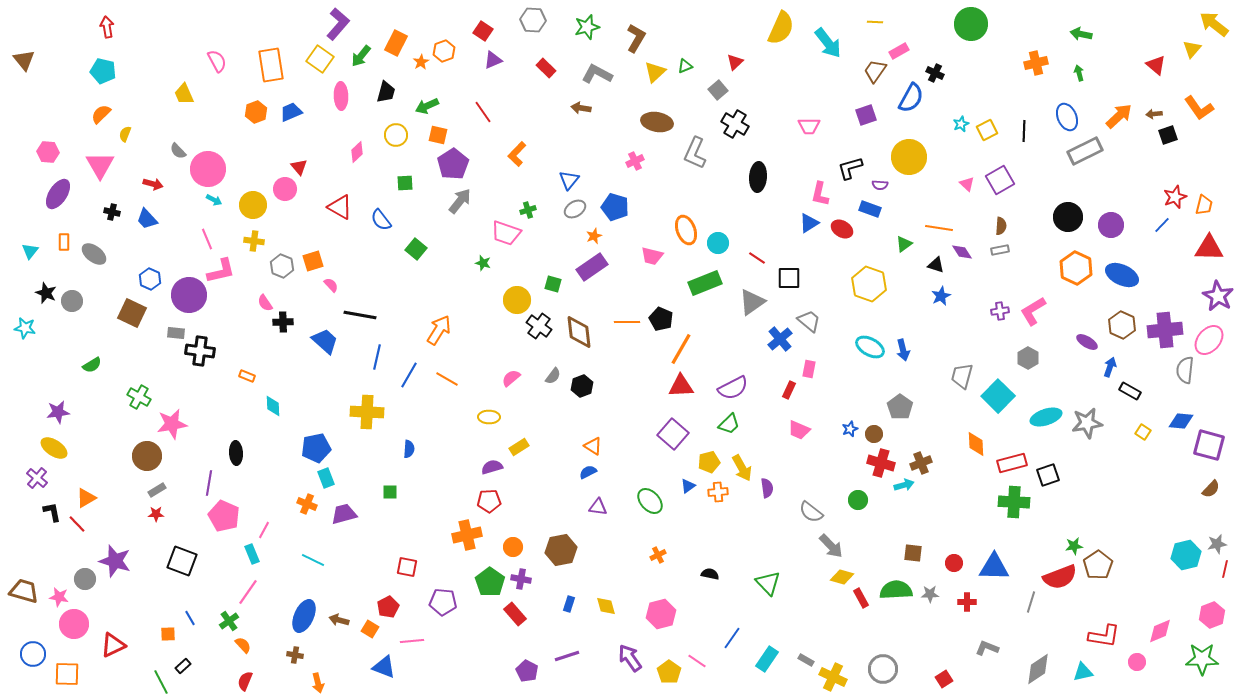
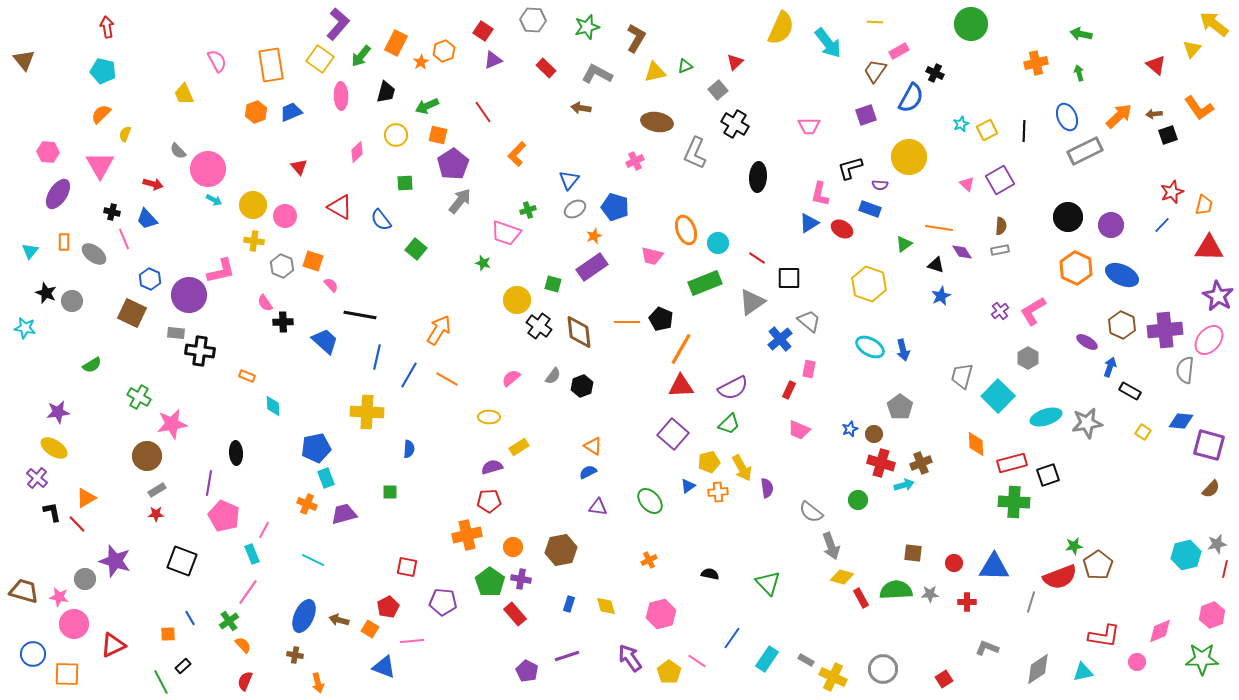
yellow triangle at (655, 72): rotated 30 degrees clockwise
pink circle at (285, 189): moved 27 px down
red star at (1175, 197): moved 3 px left, 5 px up
pink line at (207, 239): moved 83 px left
orange square at (313, 261): rotated 35 degrees clockwise
purple cross at (1000, 311): rotated 30 degrees counterclockwise
gray arrow at (831, 546): rotated 24 degrees clockwise
orange cross at (658, 555): moved 9 px left, 5 px down
